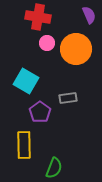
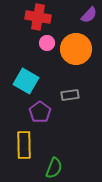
purple semicircle: rotated 66 degrees clockwise
gray rectangle: moved 2 px right, 3 px up
